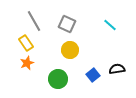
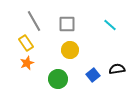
gray square: rotated 24 degrees counterclockwise
